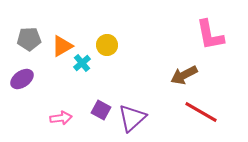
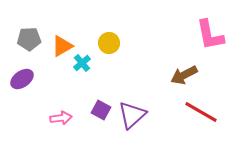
yellow circle: moved 2 px right, 2 px up
purple triangle: moved 3 px up
